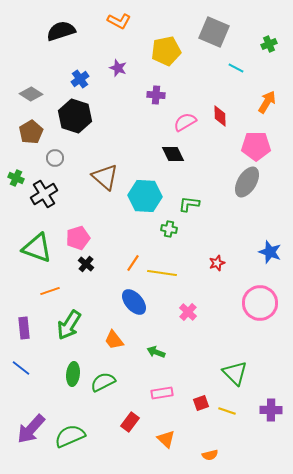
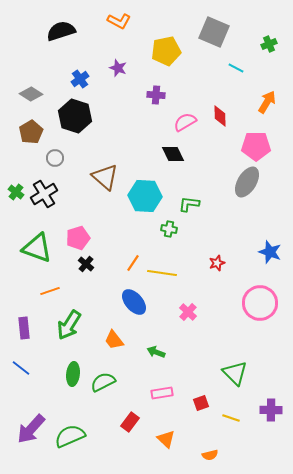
green cross at (16, 178): moved 14 px down; rotated 14 degrees clockwise
yellow line at (227, 411): moved 4 px right, 7 px down
